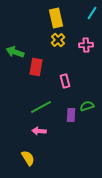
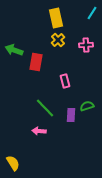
green arrow: moved 1 px left, 2 px up
red rectangle: moved 5 px up
green line: moved 4 px right, 1 px down; rotated 75 degrees clockwise
yellow semicircle: moved 15 px left, 5 px down
